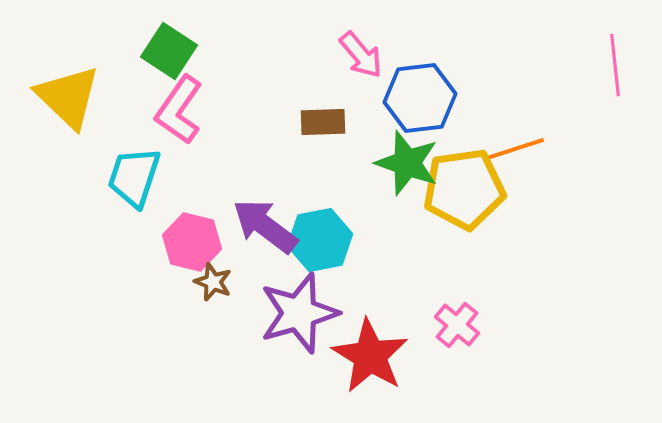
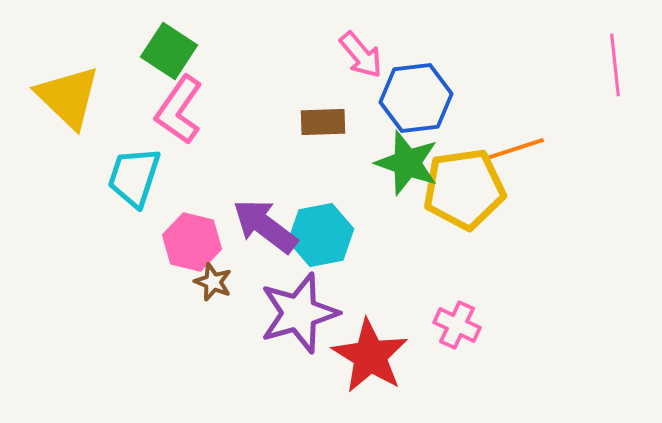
blue hexagon: moved 4 px left
cyan hexagon: moved 1 px right, 5 px up
pink cross: rotated 15 degrees counterclockwise
